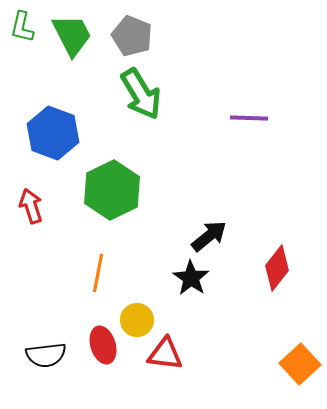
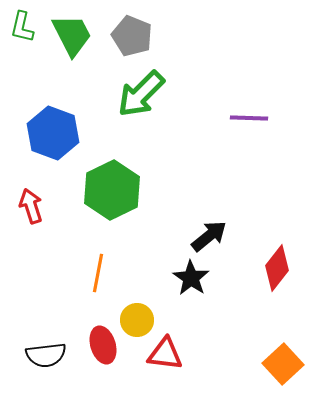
green arrow: rotated 76 degrees clockwise
orange square: moved 17 px left
